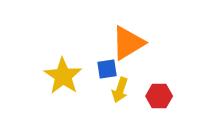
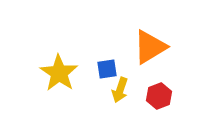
orange triangle: moved 22 px right, 4 px down
yellow star: moved 4 px left, 3 px up
red hexagon: rotated 20 degrees counterclockwise
